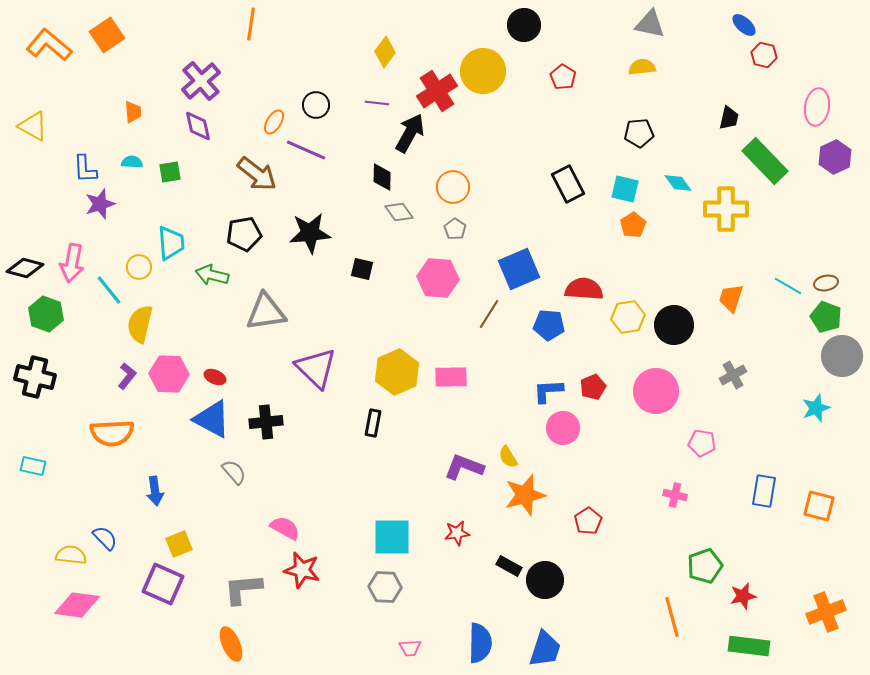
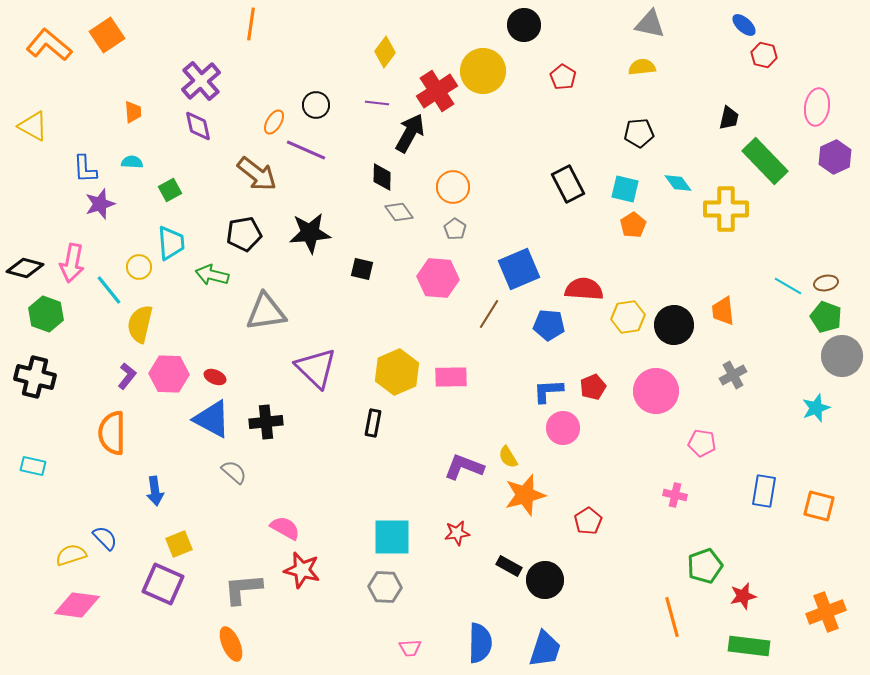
green square at (170, 172): moved 18 px down; rotated 20 degrees counterclockwise
orange trapezoid at (731, 298): moved 8 px left, 13 px down; rotated 24 degrees counterclockwise
orange semicircle at (112, 433): rotated 93 degrees clockwise
gray semicircle at (234, 472): rotated 8 degrees counterclockwise
yellow semicircle at (71, 555): rotated 24 degrees counterclockwise
